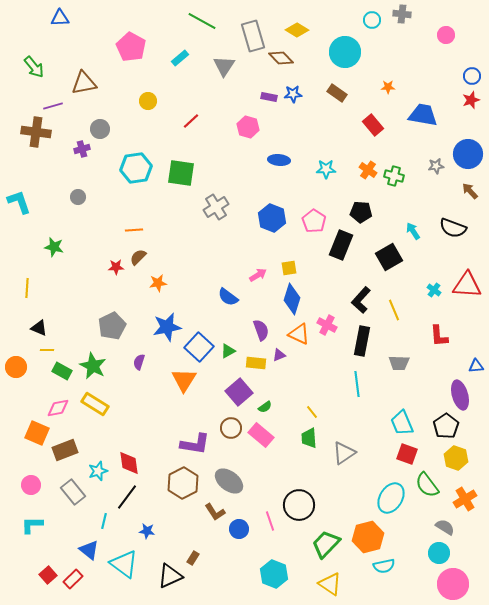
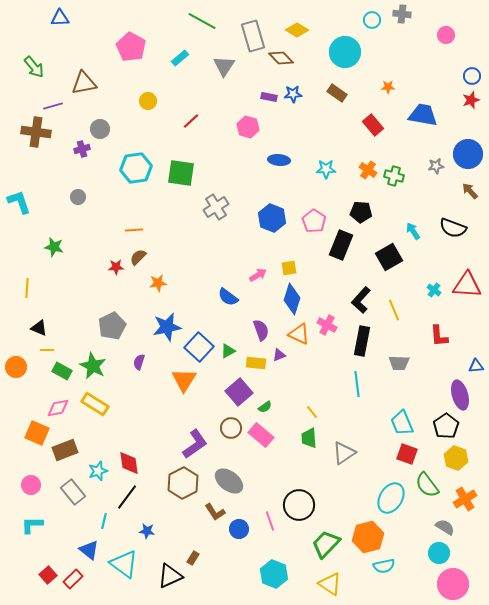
purple L-shape at (195, 444): rotated 44 degrees counterclockwise
